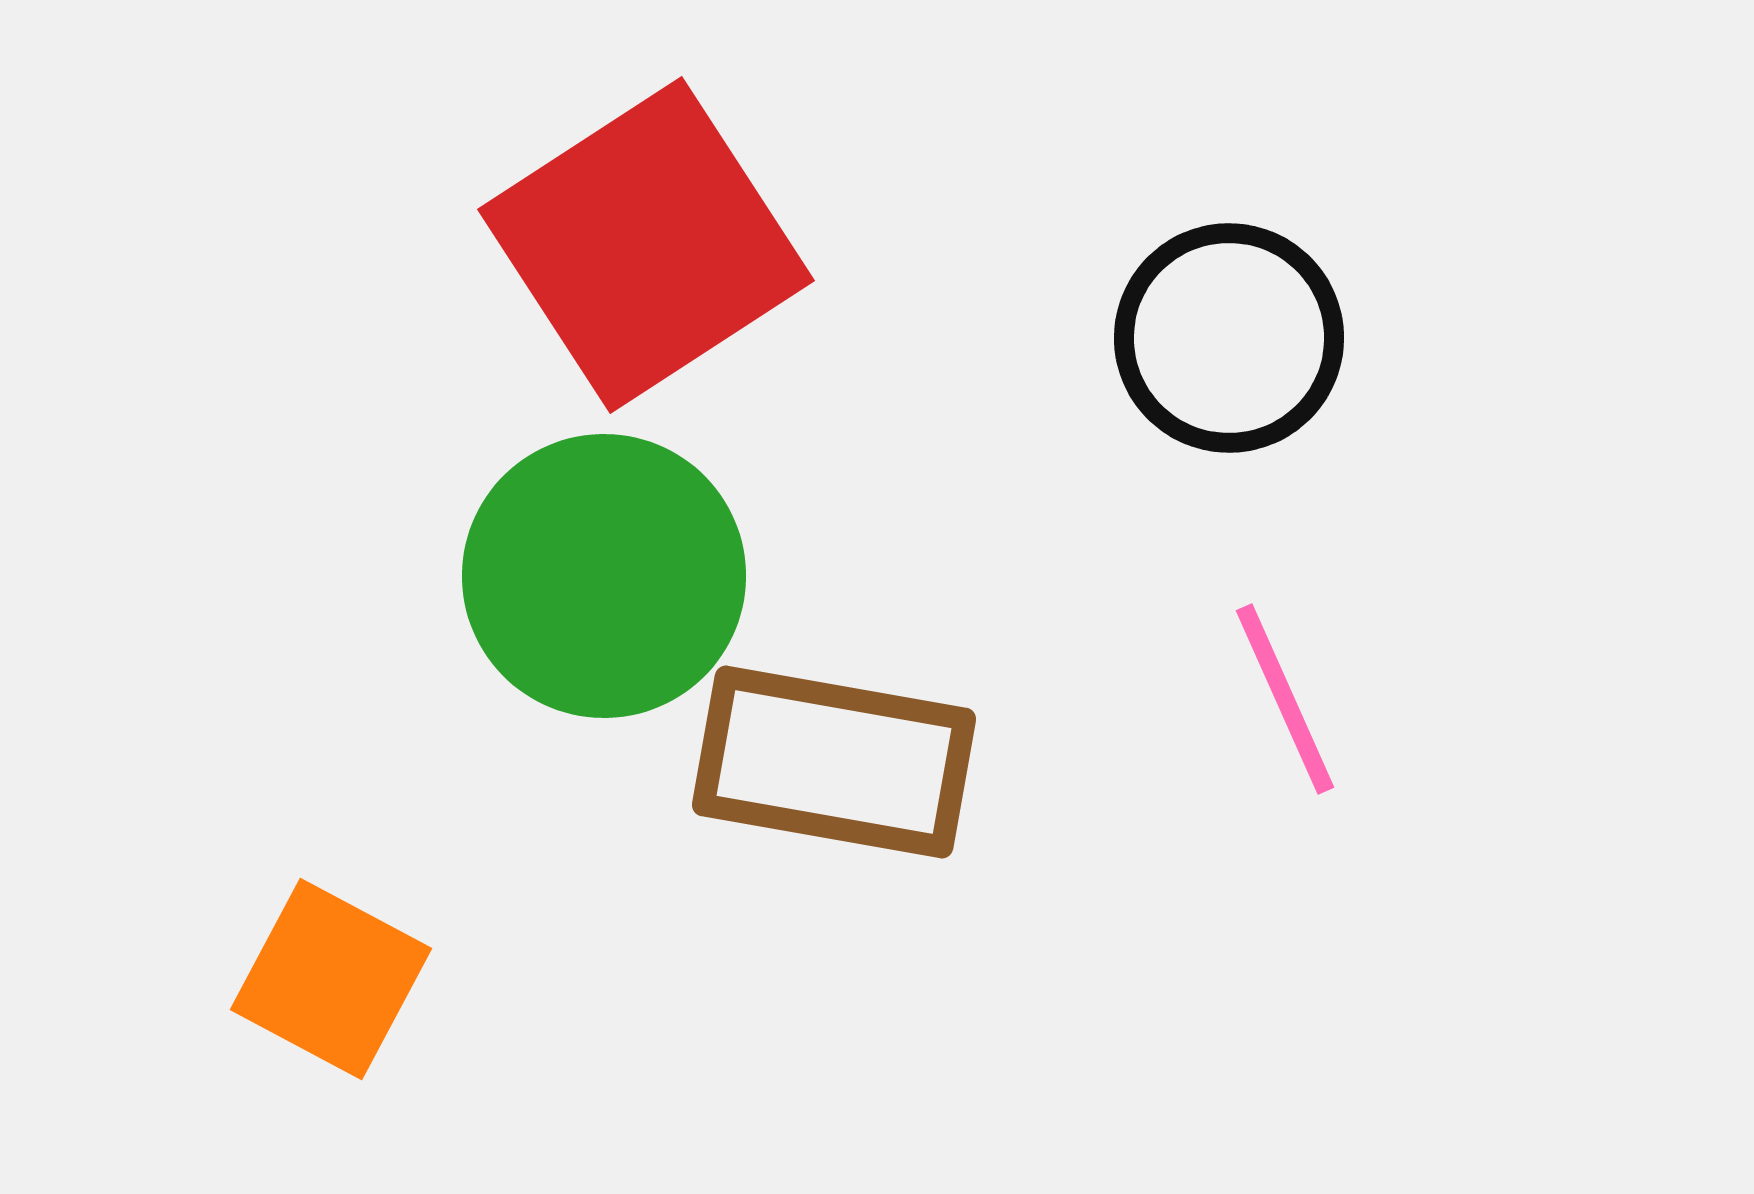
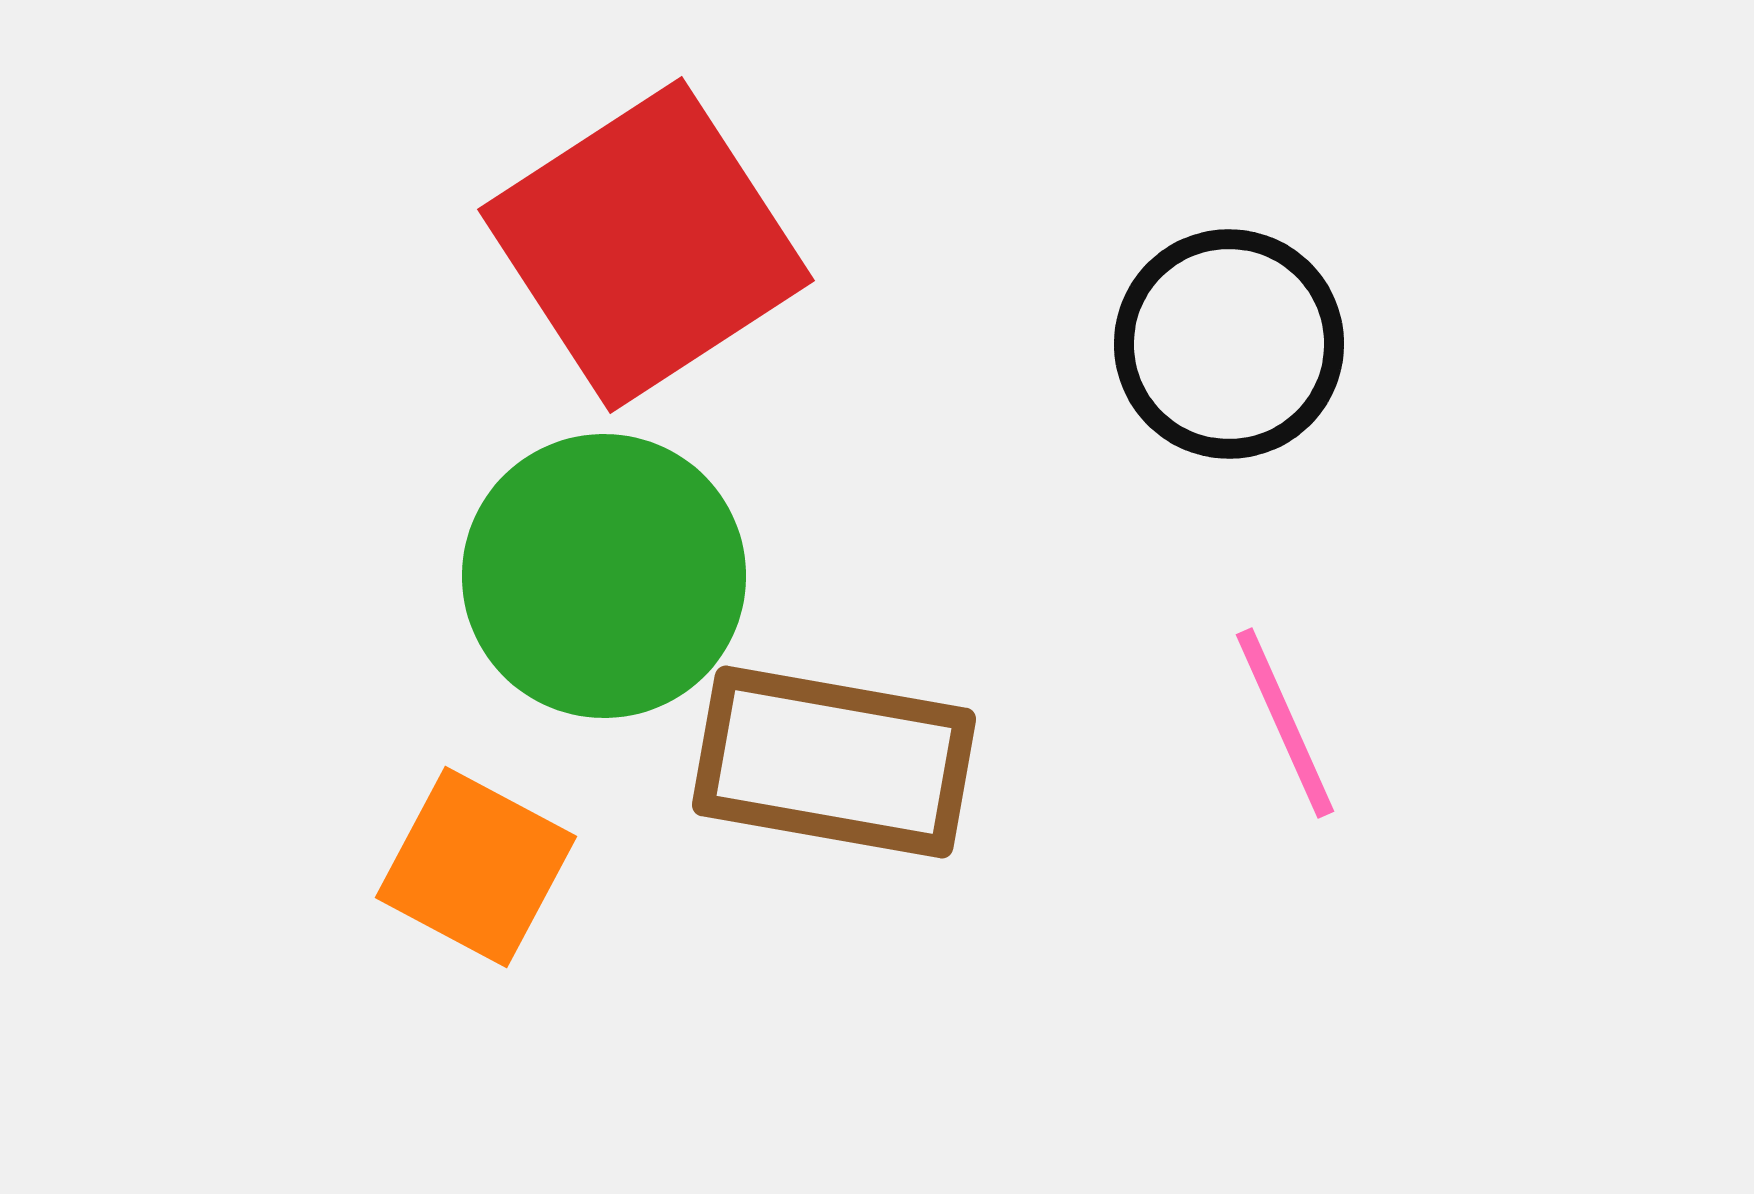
black circle: moved 6 px down
pink line: moved 24 px down
orange square: moved 145 px right, 112 px up
